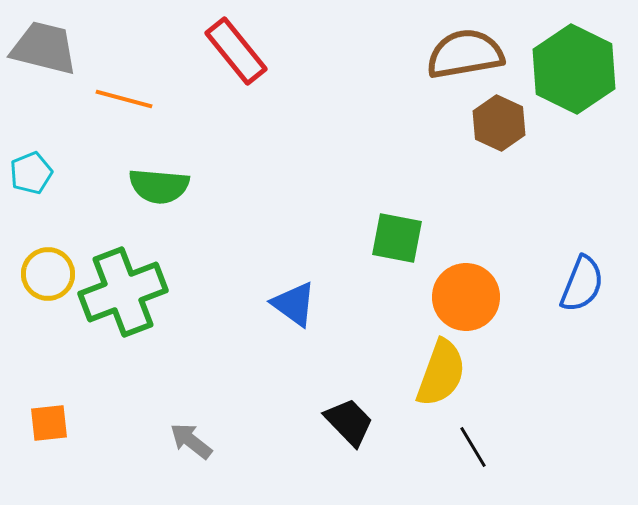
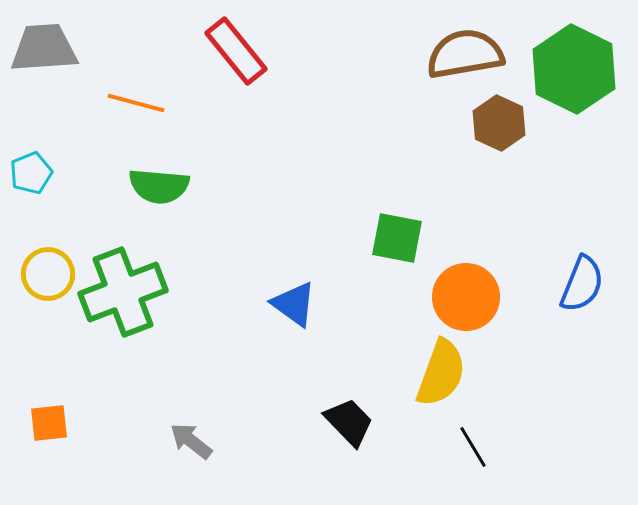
gray trapezoid: rotated 18 degrees counterclockwise
orange line: moved 12 px right, 4 px down
